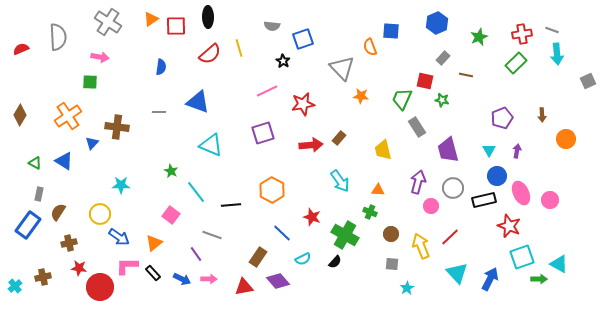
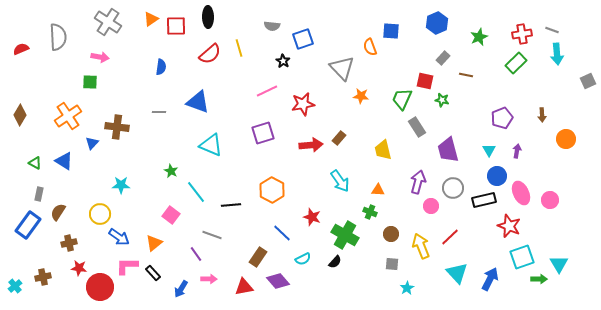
cyan triangle at (559, 264): rotated 30 degrees clockwise
blue arrow at (182, 279): moved 1 px left, 10 px down; rotated 96 degrees clockwise
